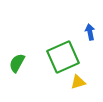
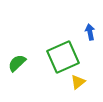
green semicircle: rotated 18 degrees clockwise
yellow triangle: rotated 21 degrees counterclockwise
